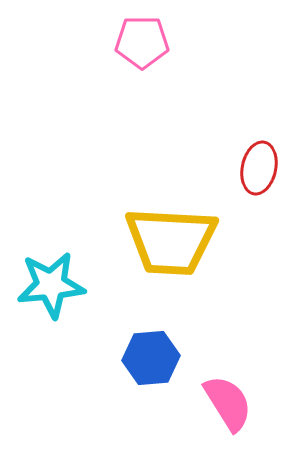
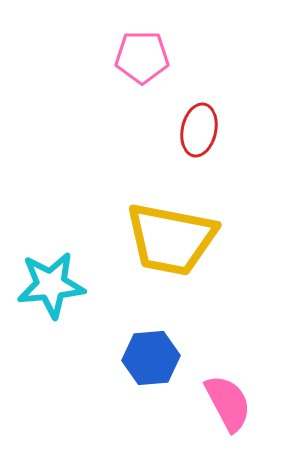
pink pentagon: moved 15 px down
red ellipse: moved 60 px left, 38 px up
yellow trapezoid: moved 2 px up; rotated 8 degrees clockwise
pink semicircle: rotated 4 degrees clockwise
